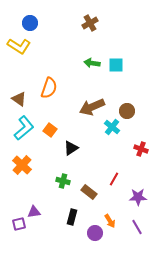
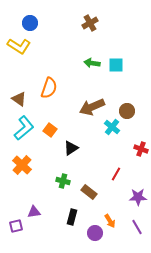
red line: moved 2 px right, 5 px up
purple square: moved 3 px left, 2 px down
